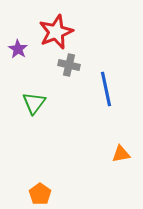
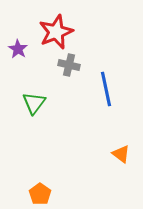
orange triangle: rotated 48 degrees clockwise
